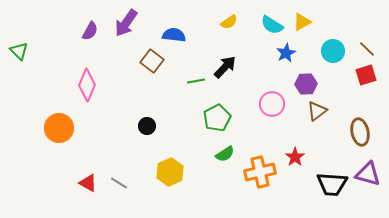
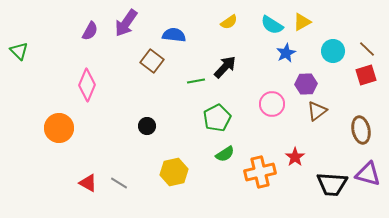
brown ellipse: moved 1 px right, 2 px up
yellow hexagon: moved 4 px right; rotated 12 degrees clockwise
